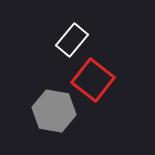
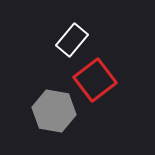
red square: moved 2 px right; rotated 15 degrees clockwise
